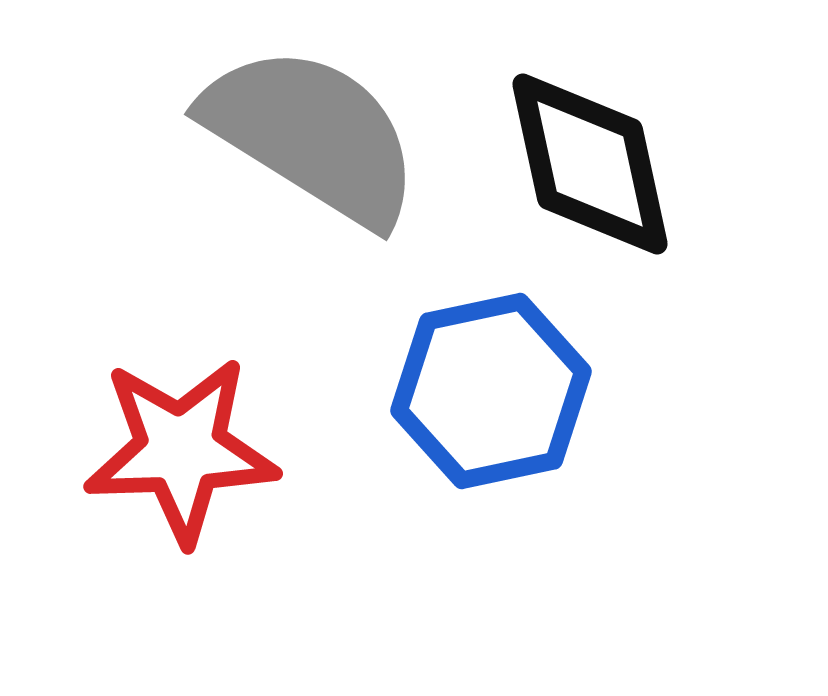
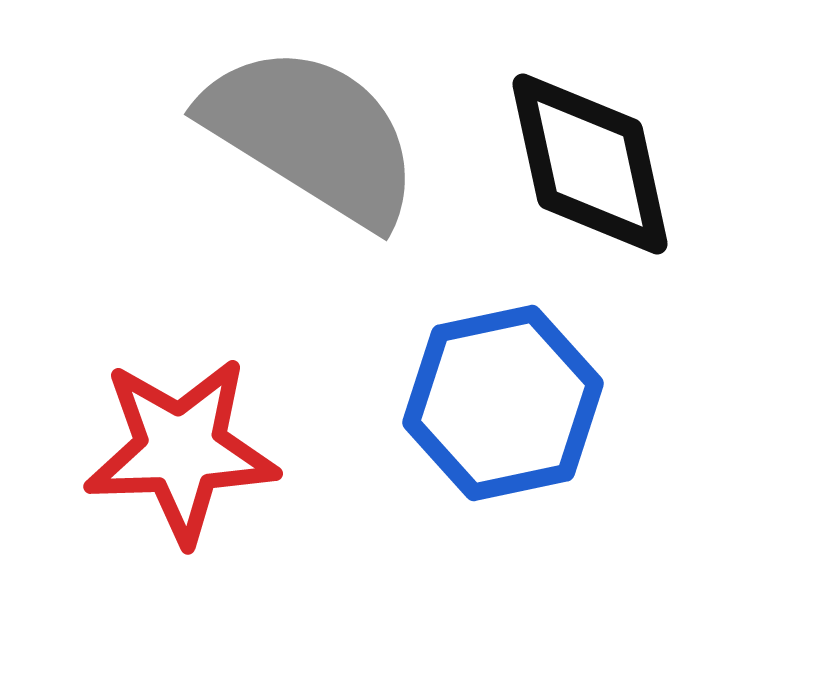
blue hexagon: moved 12 px right, 12 px down
